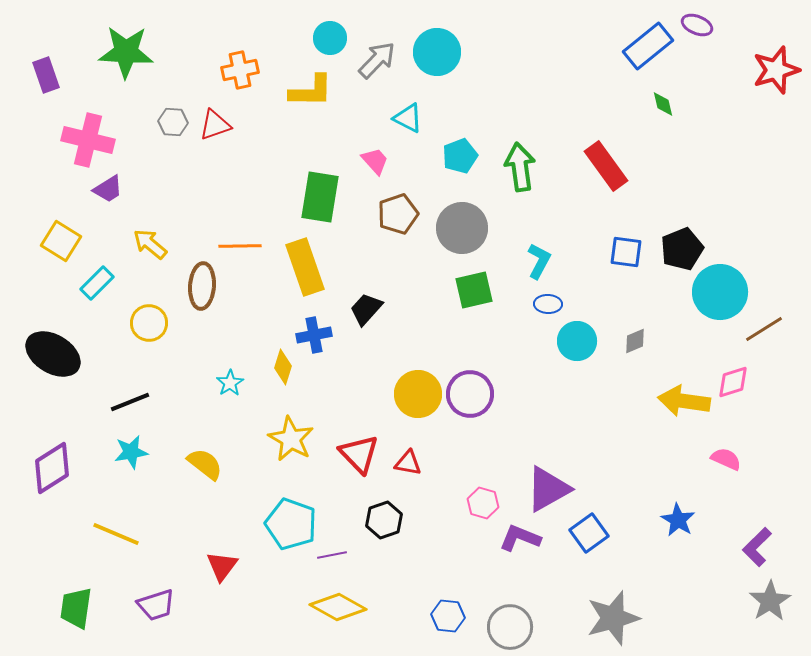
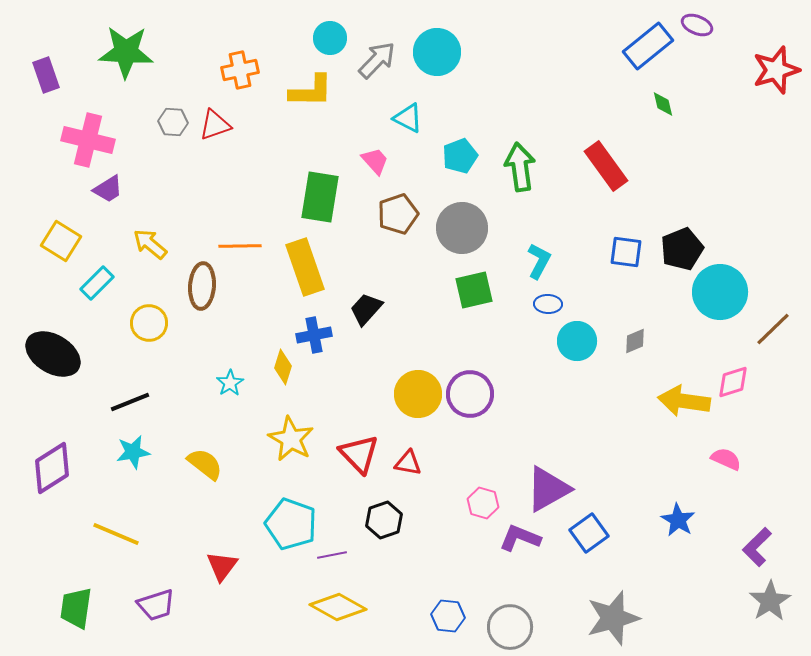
brown line at (764, 329): moved 9 px right; rotated 12 degrees counterclockwise
cyan star at (131, 452): moved 2 px right
